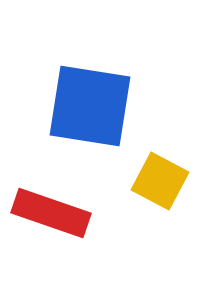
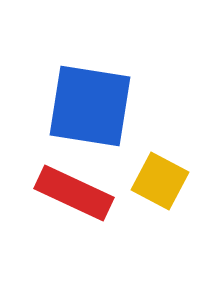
red rectangle: moved 23 px right, 20 px up; rotated 6 degrees clockwise
